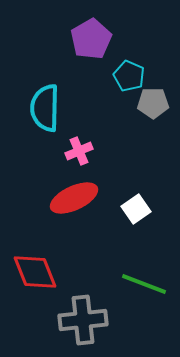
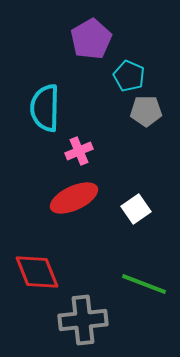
gray pentagon: moved 7 px left, 8 px down
red diamond: moved 2 px right
